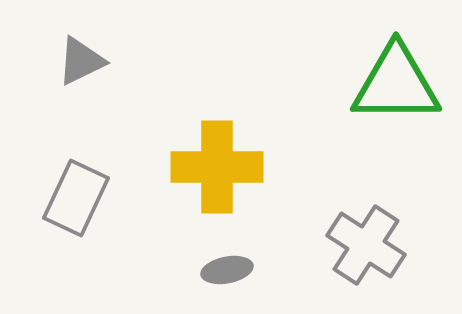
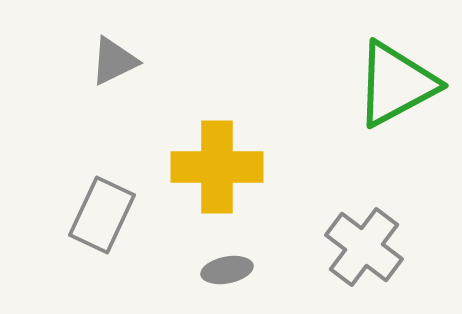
gray triangle: moved 33 px right
green triangle: rotated 28 degrees counterclockwise
gray rectangle: moved 26 px right, 17 px down
gray cross: moved 2 px left, 2 px down; rotated 4 degrees clockwise
